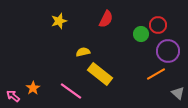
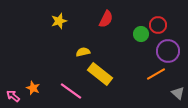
orange star: rotated 16 degrees counterclockwise
